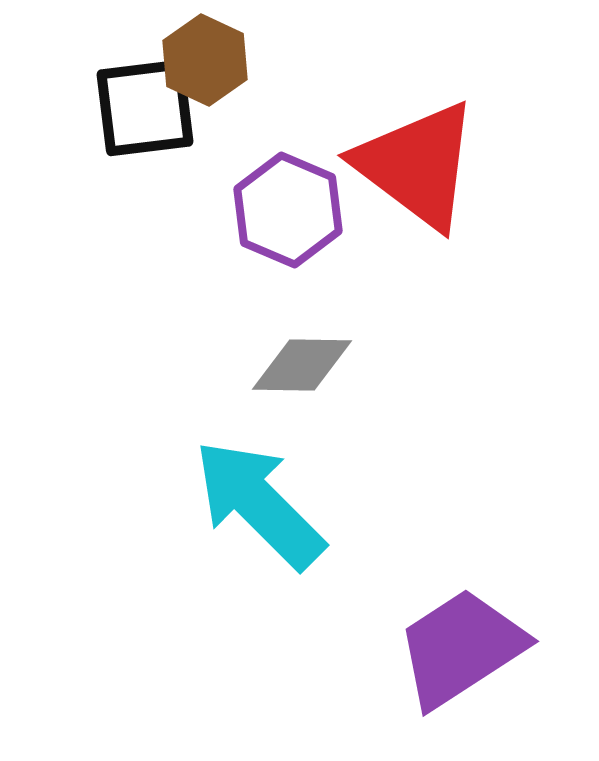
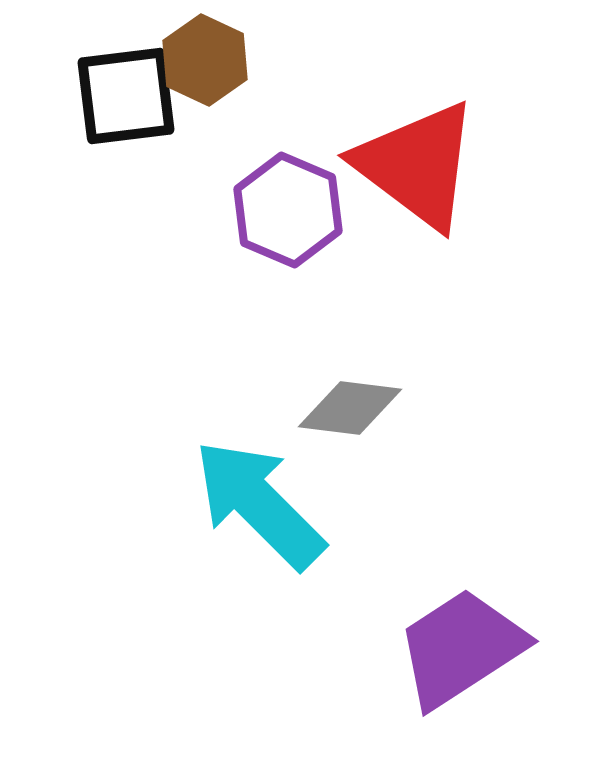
black square: moved 19 px left, 12 px up
gray diamond: moved 48 px right, 43 px down; rotated 6 degrees clockwise
